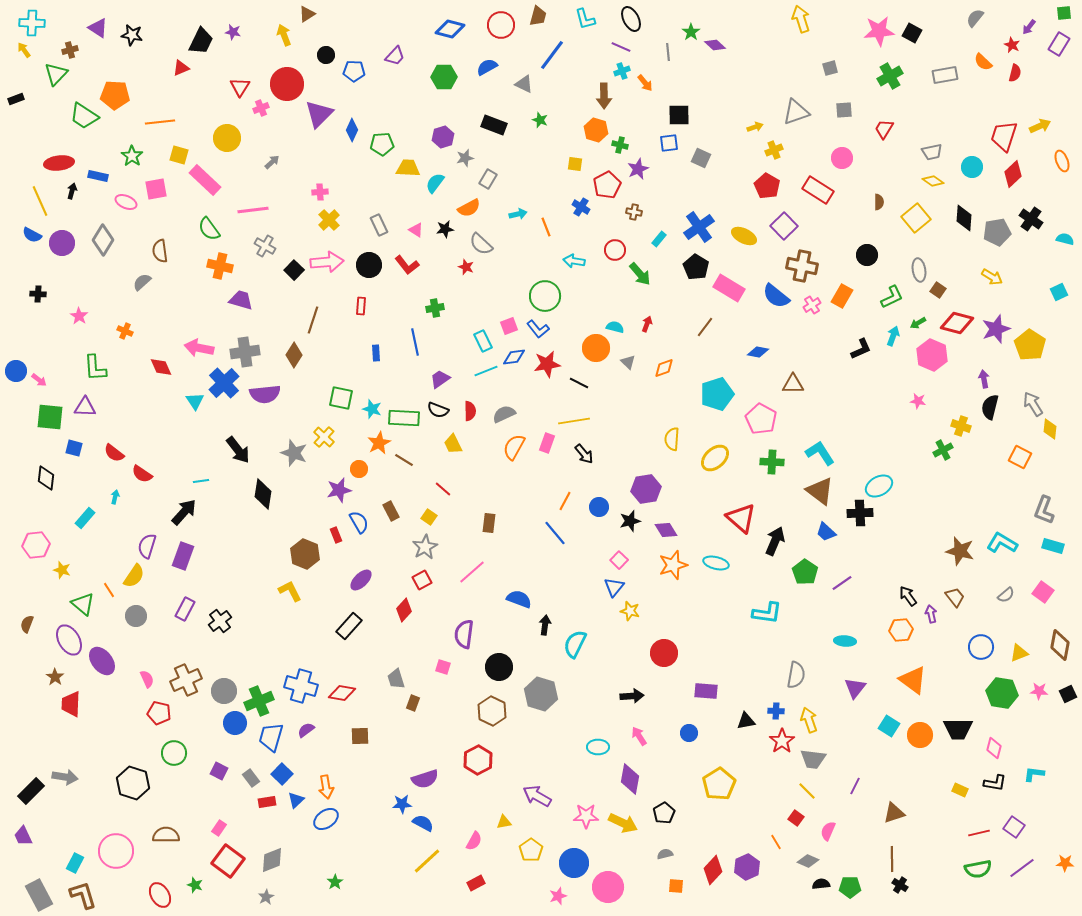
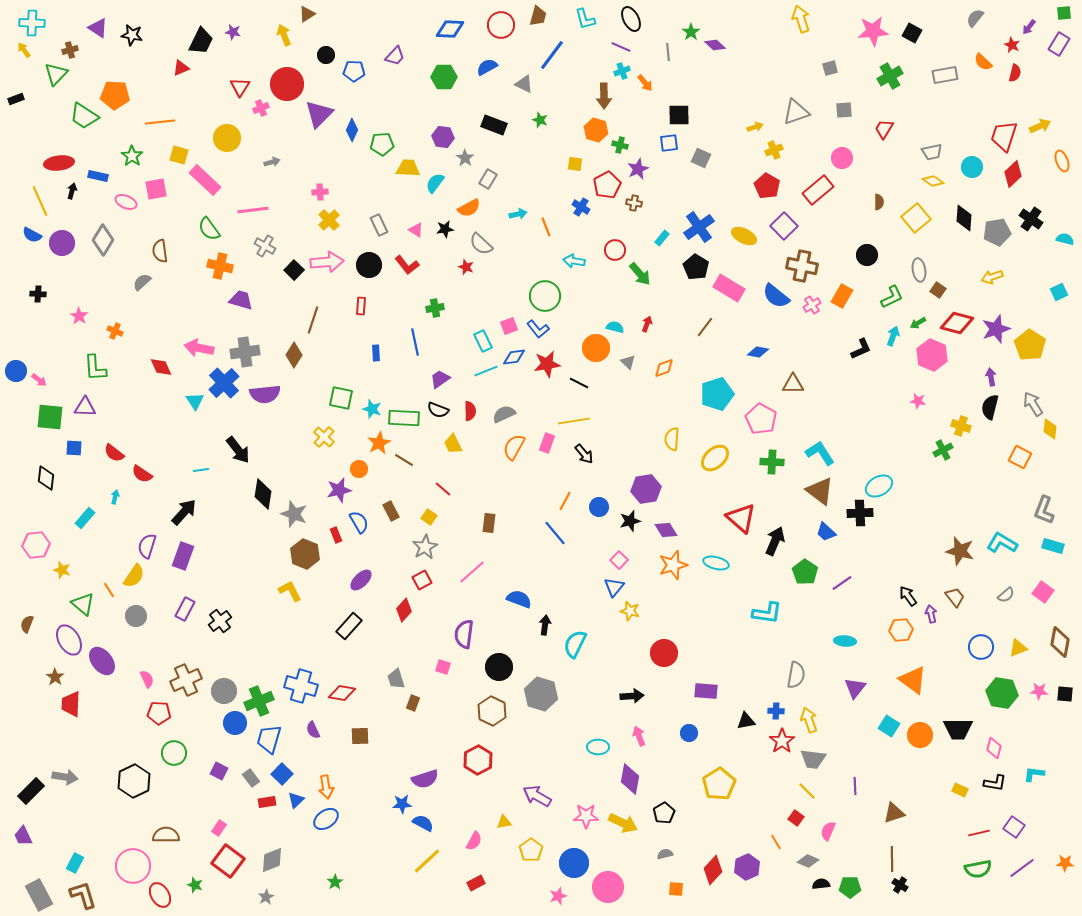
blue diamond at (450, 29): rotated 12 degrees counterclockwise
pink star at (879, 31): moved 6 px left
purple hexagon at (443, 137): rotated 25 degrees clockwise
gray star at (465, 158): rotated 24 degrees counterclockwise
gray arrow at (272, 162): rotated 28 degrees clockwise
red rectangle at (818, 190): rotated 72 degrees counterclockwise
brown cross at (634, 212): moved 9 px up
cyan rectangle at (659, 239): moved 3 px right, 1 px up
yellow arrow at (992, 277): rotated 130 degrees clockwise
orange cross at (125, 331): moved 10 px left
purple arrow at (984, 379): moved 7 px right, 2 px up
blue square at (74, 448): rotated 12 degrees counterclockwise
gray star at (294, 453): moved 61 px down
cyan line at (201, 481): moved 11 px up
brown diamond at (1060, 645): moved 3 px up
yellow triangle at (1019, 653): moved 1 px left, 5 px up
black square at (1068, 694): moved 3 px left; rotated 30 degrees clockwise
red pentagon at (159, 713): rotated 10 degrees counterclockwise
purple semicircle at (306, 730): moved 7 px right; rotated 78 degrees counterclockwise
pink arrow at (639, 736): rotated 12 degrees clockwise
blue trapezoid at (271, 737): moved 2 px left, 2 px down
black hexagon at (133, 783): moved 1 px right, 2 px up; rotated 16 degrees clockwise
purple line at (855, 786): rotated 30 degrees counterclockwise
pink circle at (116, 851): moved 17 px right, 15 px down
orange square at (676, 886): moved 3 px down
